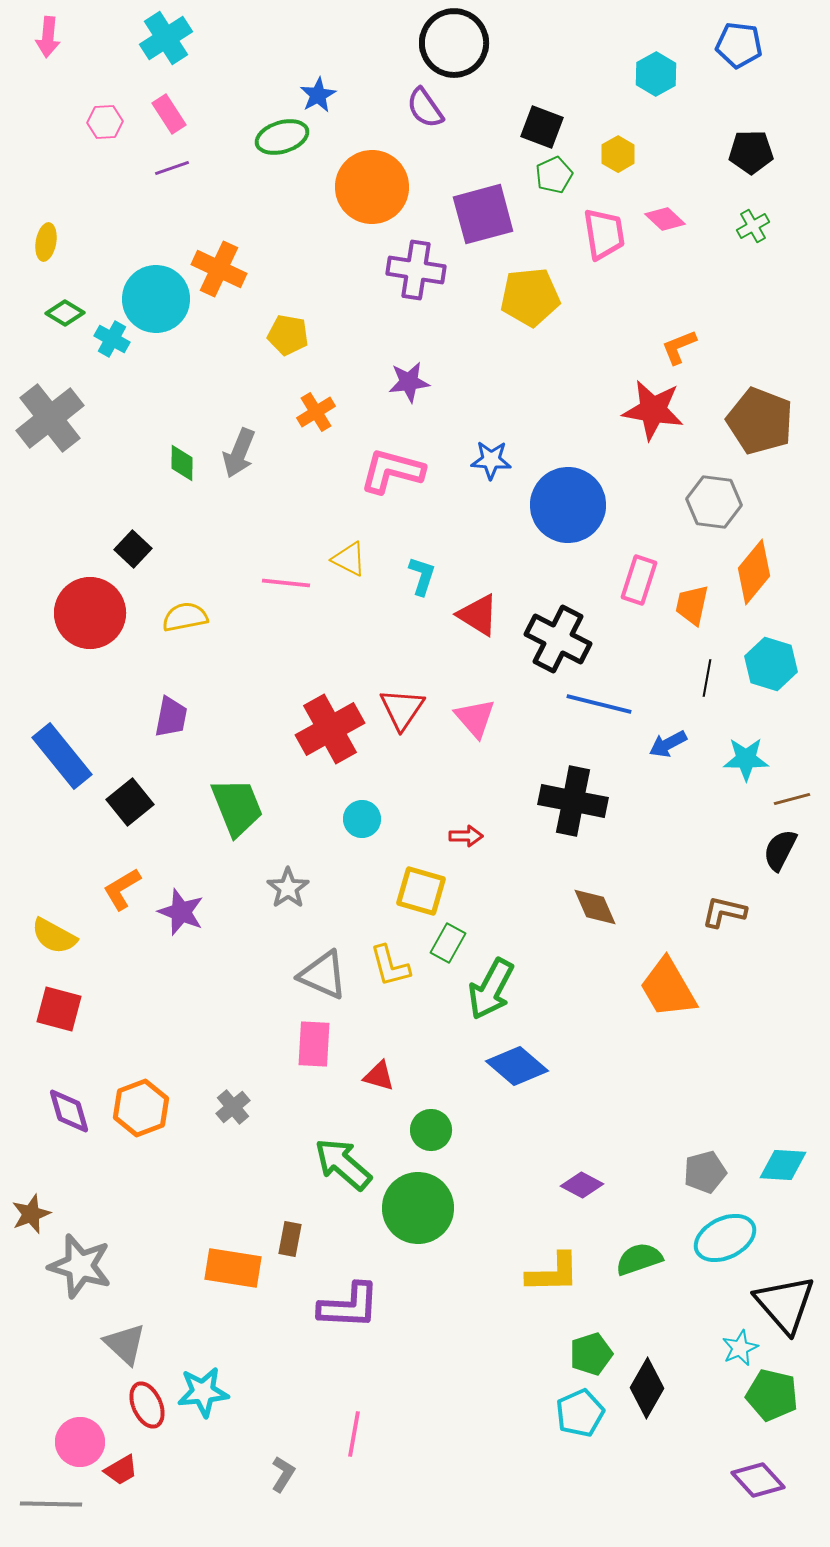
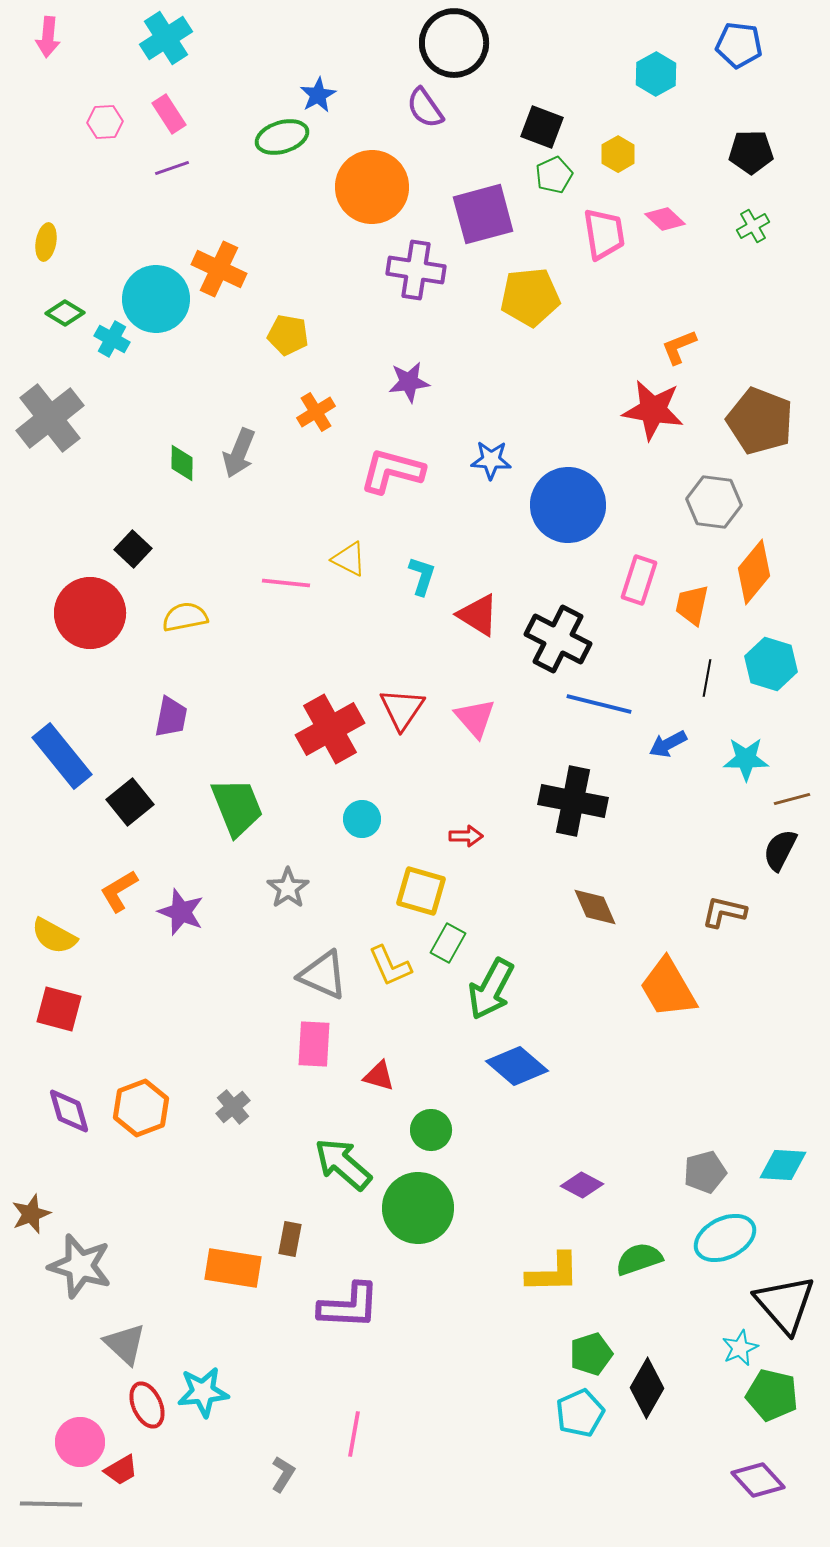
orange L-shape at (122, 889): moved 3 px left, 2 px down
yellow L-shape at (390, 966): rotated 9 degrees counterclockwise
